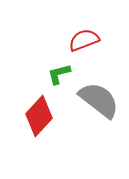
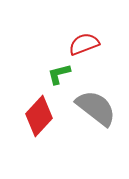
red semicircle: moved 4 px down
gray semicircle: moved 3 px left, 8 px down
